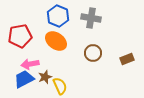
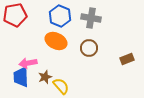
blue hexagon: moved 2 px right
red pentagon: moved 5 px left, 21 px up
orange ellipse: rotated 10 degrees counterclockwise
brown circle: moved 4 px left, 5 px up
pink arrow: moved 2 px left, 1 px up
blue trapezoid: moved 3 px left, 2 px up; rotated 65 degrees counterclockwise
yellow semicircle: moved 1 px right; rotated 18 degrees counterclockwise
